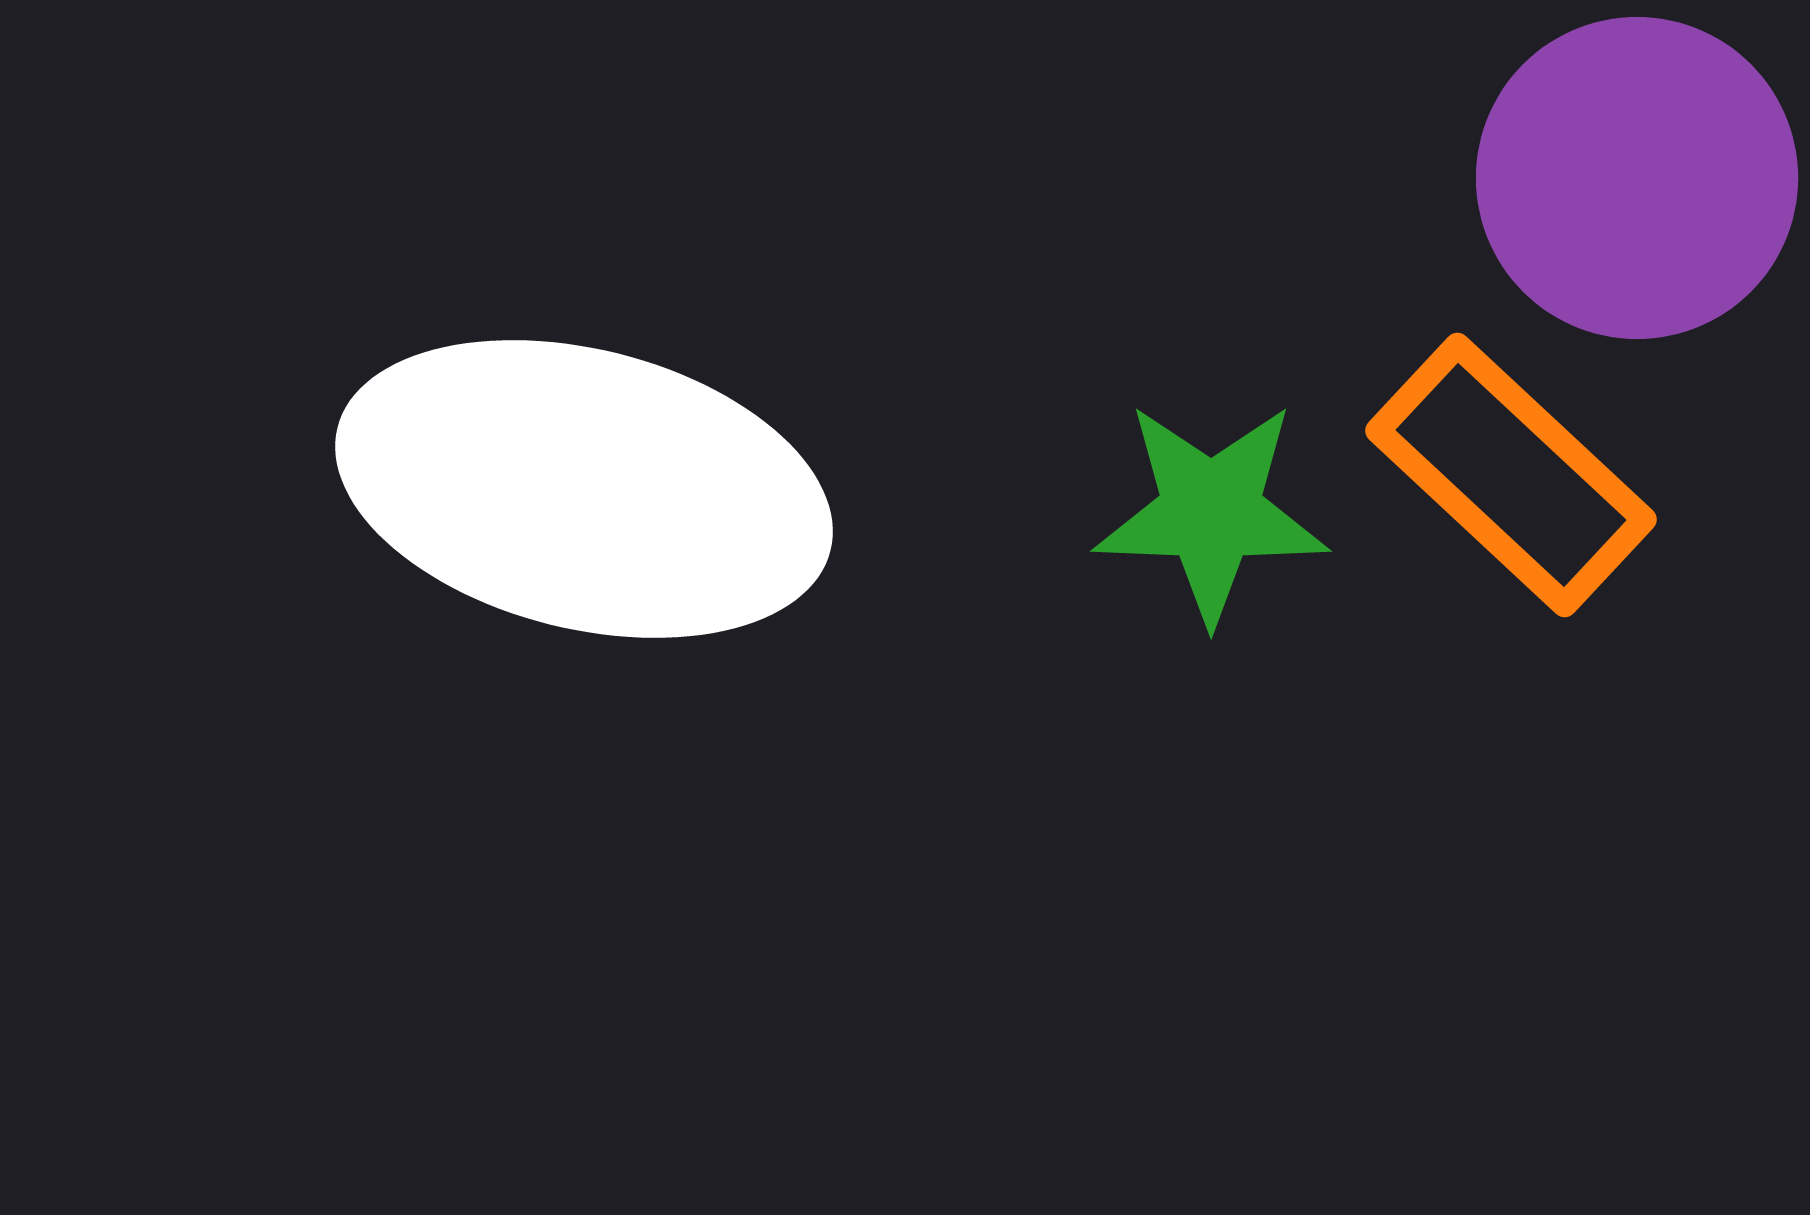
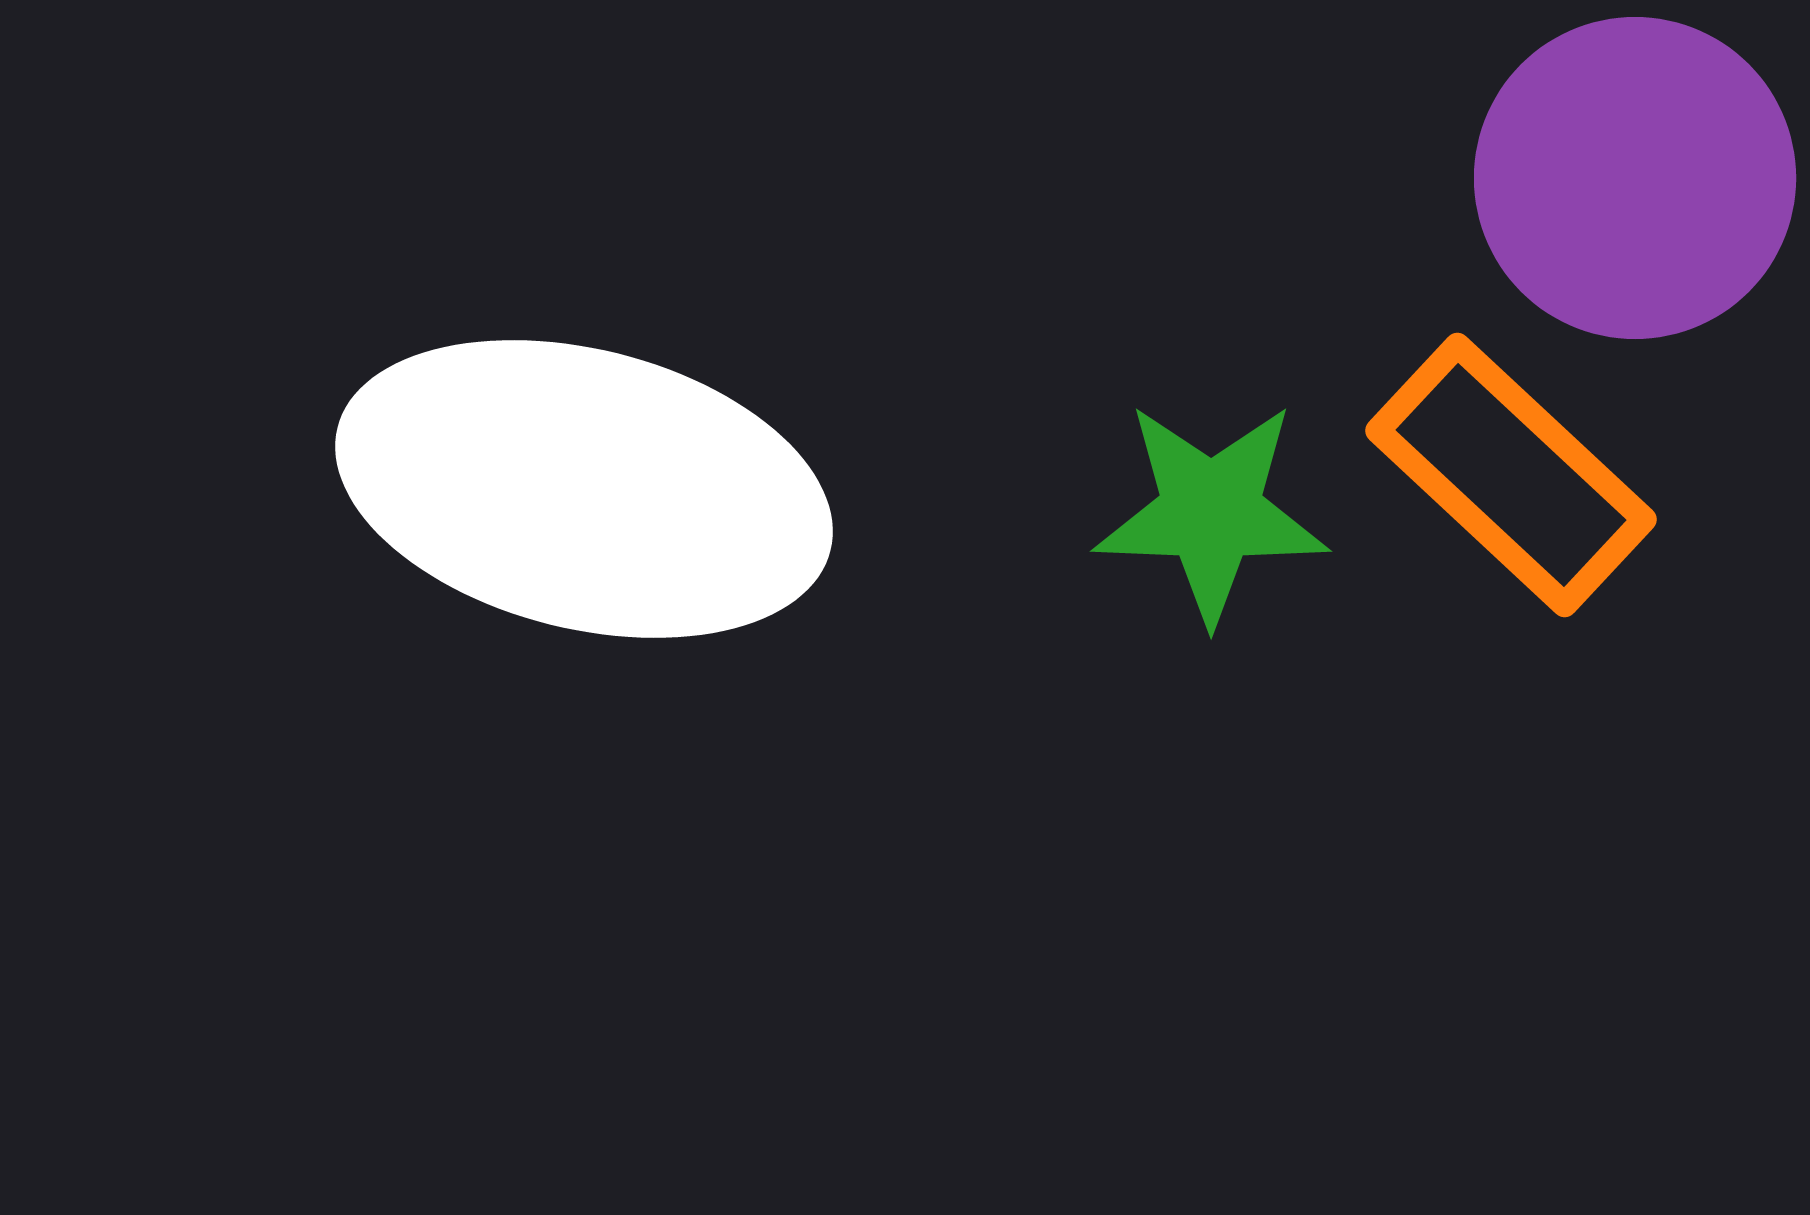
purple circle: moved 2 px left
